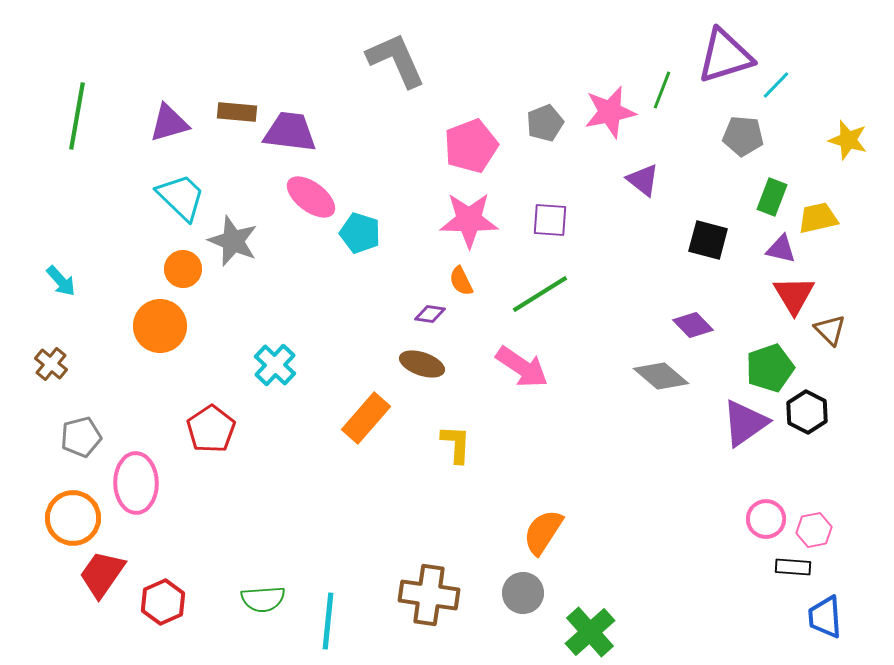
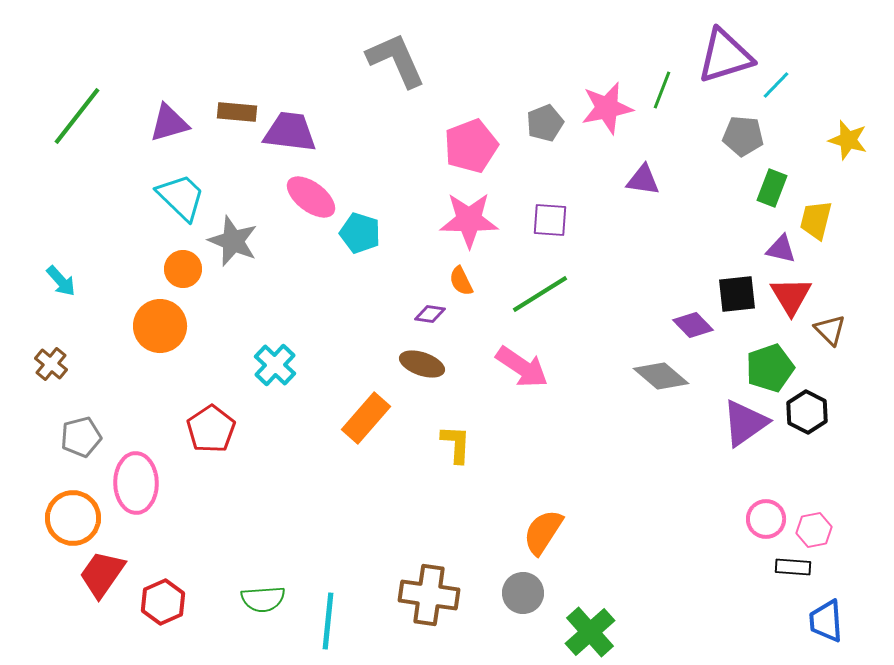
pink star at (610, 112): moved 3 px left, 4 px up
green line at (77, 116): rotated 28 degrees clockwise
purple triangle at (643, 180): rotated 30 degrees counterclockwise
green rectangle at (772, 197): moved 9 px up
yellow trapezoid at (818, 218): moved 2 px left, 2 px down; rotated 63 degrees counterclockwise
black square at (708, 240): moved 29 px right, 54 px down; rotated 21 degrees counterclockwise
red triangle at (794, 295): moved 3 px left, 1 px down
blue trapezoid at (825, 617): moved 1 px right, 4 px down
